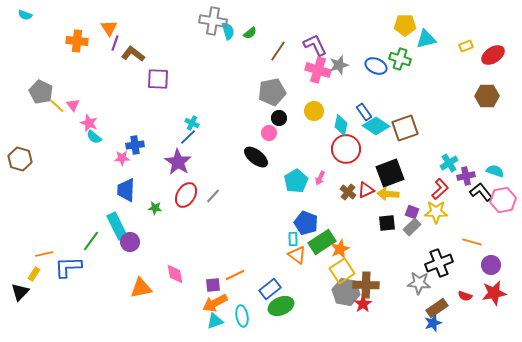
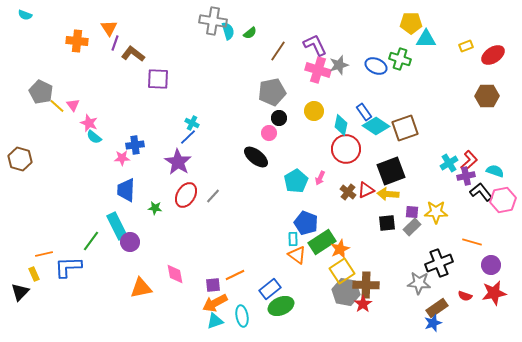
yellow pentagon at (405, 25): moved 6 px right, 2 px up
cyan triangle at (426, 39): rotated 15 degrees clockwise
black square at (390, 173): moved 1 px right, 2 px up
red L-shape at (440, 189): moved 29 px right, 28 px up
purple square at (412, 212): rotated 16 degrees counterclockwise
yellow rectangle at (34, 274): rotated 56 degrees counterclockwise
